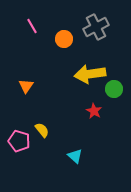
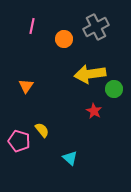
pink line: rotated 42 degrees clockwise
cyan triangle: moved 5 px left, 2 px down
